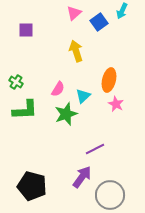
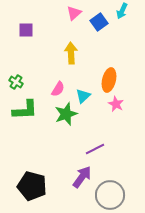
yellow arrow: moved 5 px left, 2 px down; rotated 15 degrees clockwise
